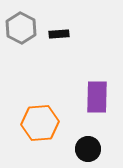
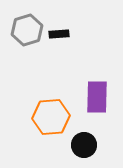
gray hexagon: moved 6 px right, 2 px down; rotated 16 degrees clockwise
orange hexagon: moved 11 px right, 6 px up
black circle: moved 4 px left, 4 px up
